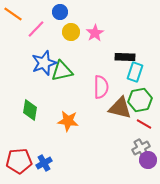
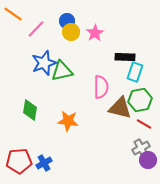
blue circle: moved 7 px right, 9 px down
